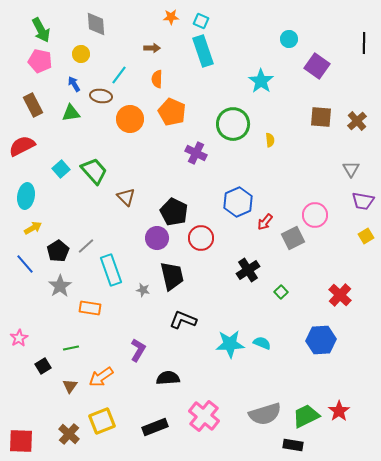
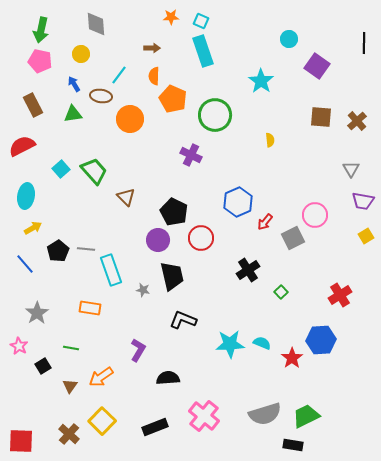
green arrow at (41, 30): rotated 40 degrees clockwise
orange semicircle at (157, 79): moved 3 px left, 3 px up
orange pentagon at (172, 112): moved 1 px right, 13 px up
green triangle at (71, 113): moved 2 px right, 1 px down
green circle at (233, 124): moved 18 px left, 9 px up
purple cross at (196, 153): moved 5 px left, 2 px down
purple circle at (157, 238): moved 1 px right, 2 px down
gray line at (86, 246): moved 3 px down; rotated 48 degrees clockwise
gray star at (60, 286): moved 23 px left, 27 px down
red cross at (340, 295): rotated 15 degrees clockwise
pink star at (19, 338): moved 8 px down; rotated 12 degrees counterclockwise
green line at (71, 348): rotated 21 degrees clockwise
red star at (339, 411): moved 47 px left, 53 px up
yellow square at (102, 421): rotated 24 degrees counterclockwise
